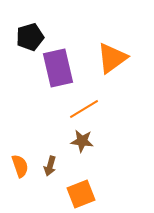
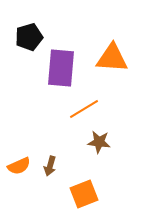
black pentagon: moved 1 px left
orange triangle: rotated 40 degrees clockwise
purple rectangle: moved 3 px right; rotated 18 degrees clockwise
brown star: moved 17 px right, 1 px down
orange semicircle: moved 1 px left; rotated 85 degrees clockwise
orange square: moved 3 px right
